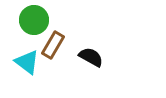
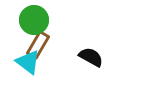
brown rectangle: moved 15 px left
cyan triangle: moved 1 px right
